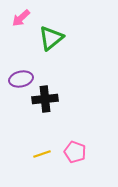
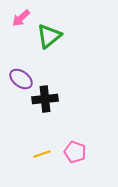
green triangle: moved 2 px left, 2 px up
purple ellipse: rotated 50 degrees clockwise
